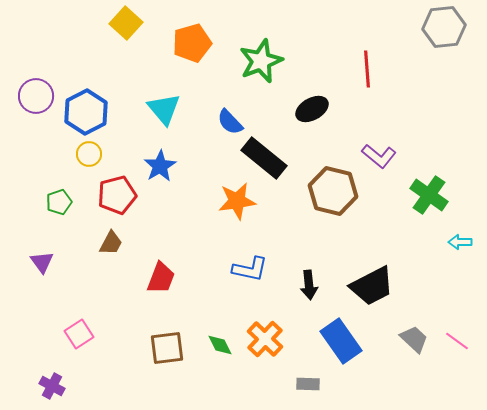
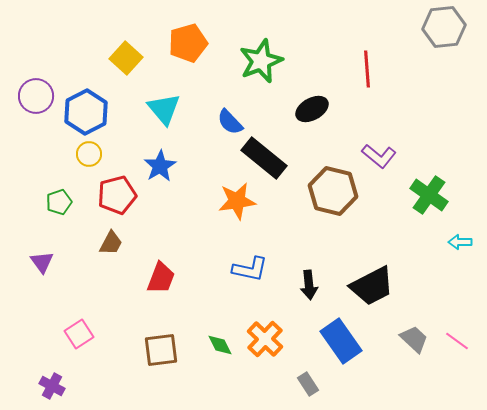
yellow square: moved 35 px down
orange pentagon: moved 4 px left
brown square: moved 6 px left, 2 px down
gray rectangle: rotated 55 degrees clockwise
